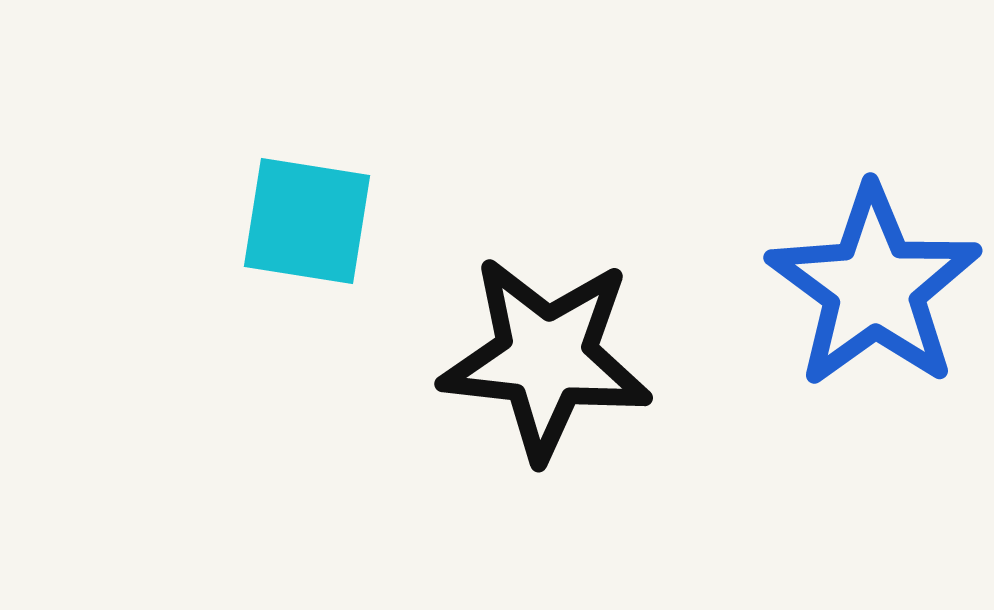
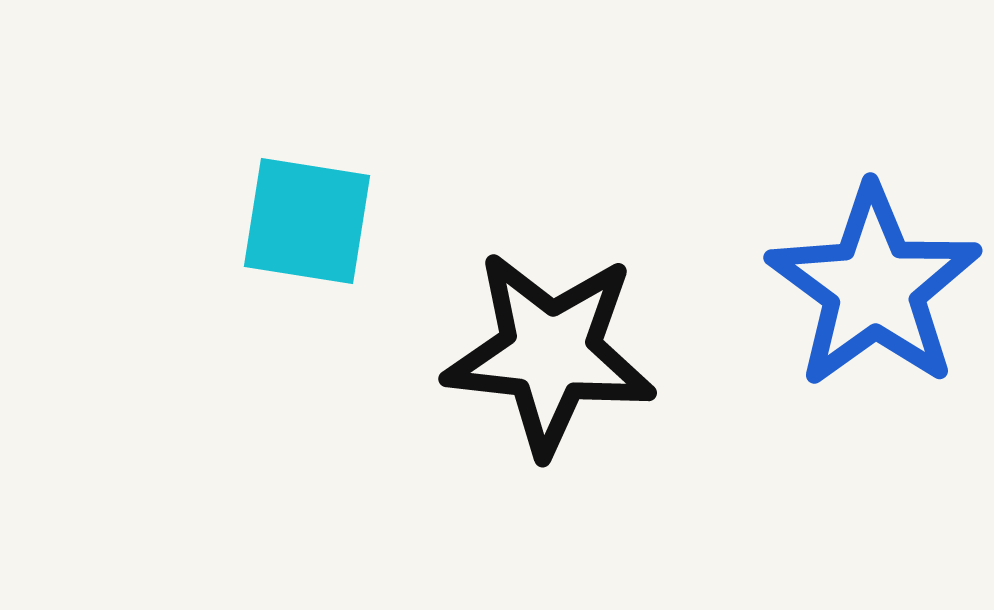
black star: moved 4 px right, 5 px up
